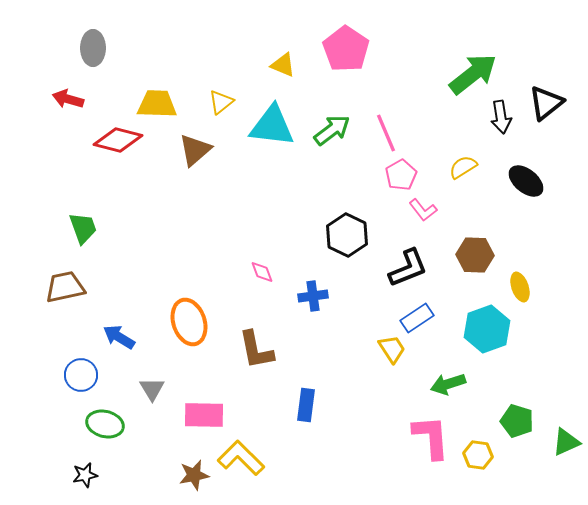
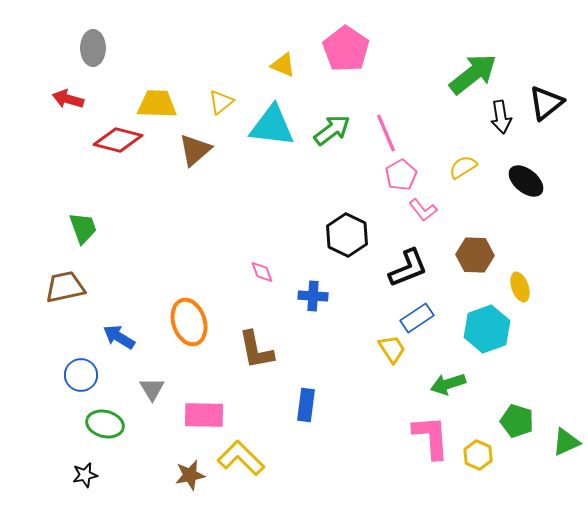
blue cross at (313, 296): rotated 12 degrees clockwise
yellow hexagon at (478, 455): rotated 16 degrees clockwise
brown star at (194, 475): moved 4 px left
